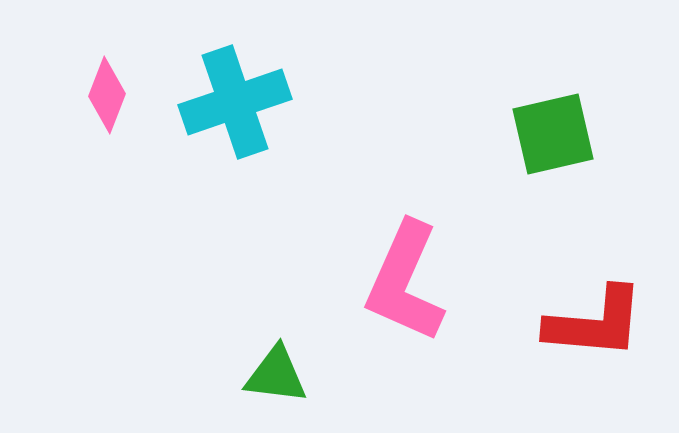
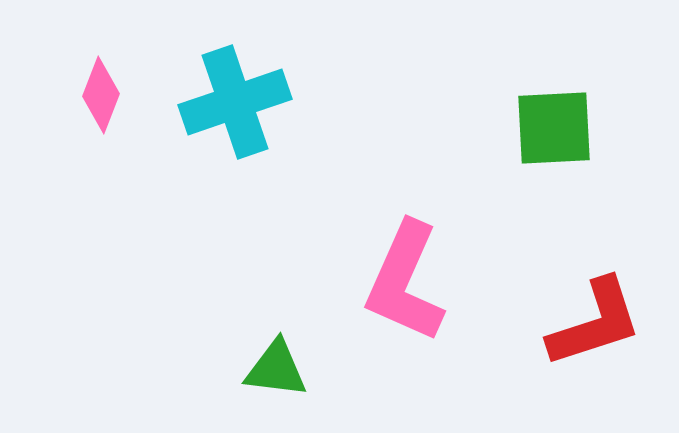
pink diamond: moved 6 px left
green square: moved 1 px right, 6 px up; rotated 10 degrees clockwise
red L-shape: rotated 23 degrees counterclockwise
green triangle: moved 6 px up
